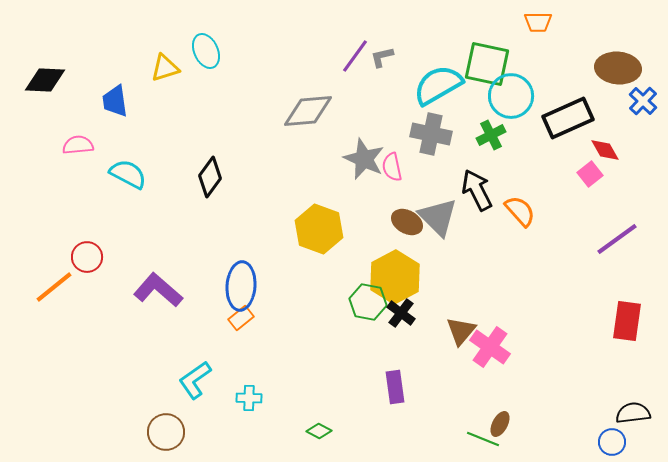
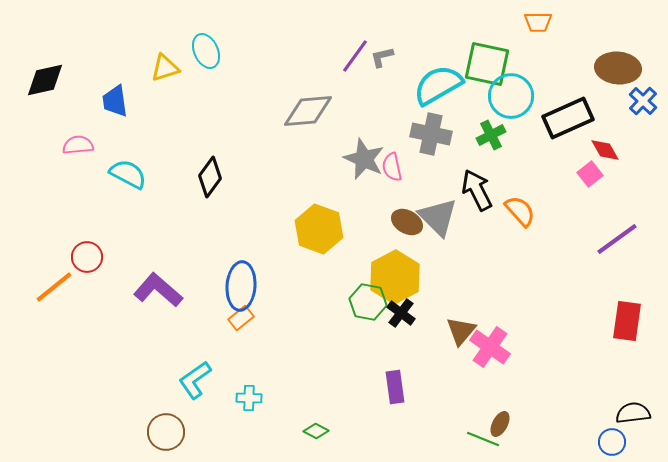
black diamond at (45, 80): rotated 15 degrees counterclockwise
green diamond at (319, 431): moved 3 px left
